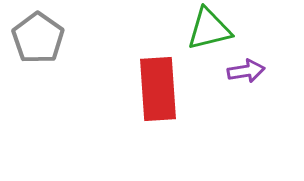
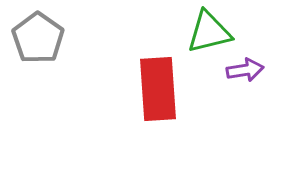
green triangle: moved 3 px down
purple arrow: moved 1 px left, 1 px up
